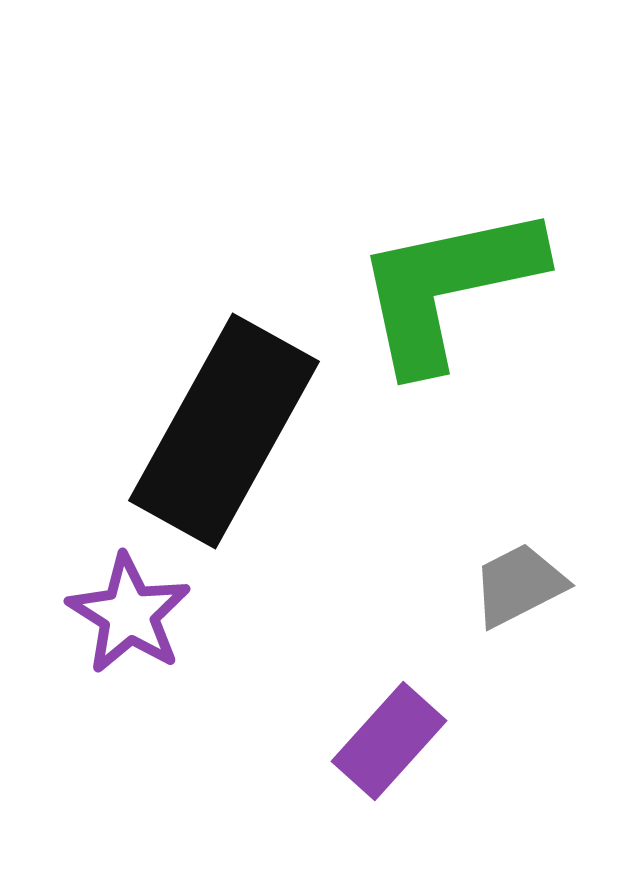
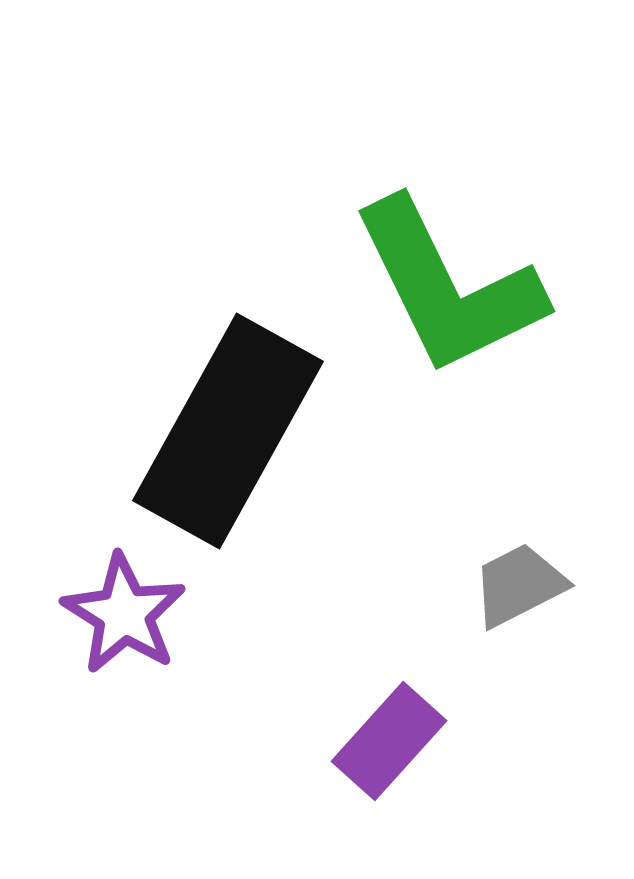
green L-shape: rotated 104 degrees counterclockwise
black rectangle: moved 4 px right
purple star: moved 5 px left
